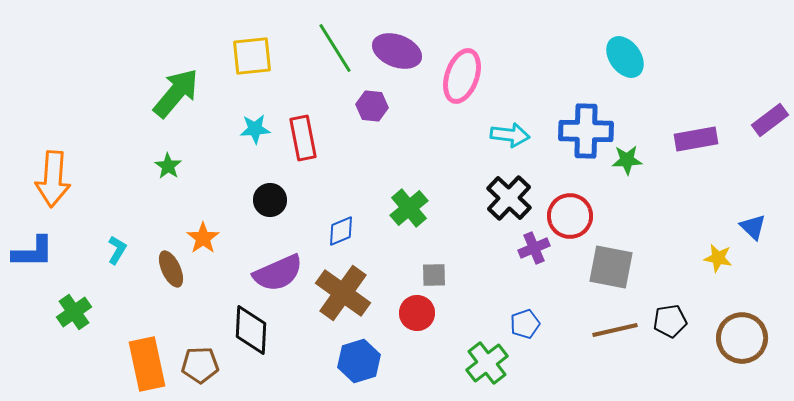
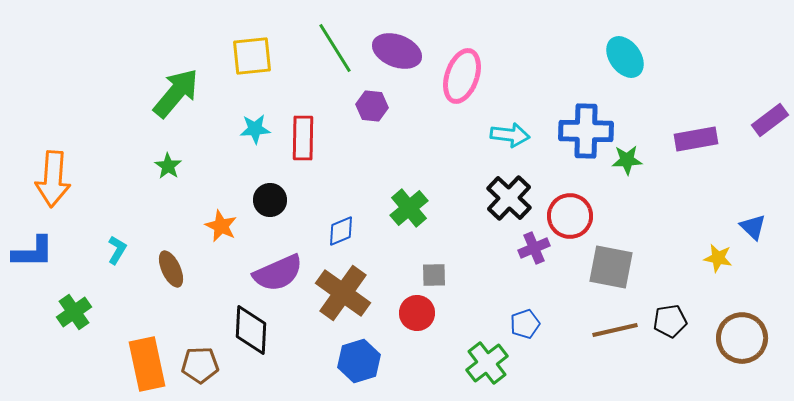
red rectangle at (303, 138): rotated 12 degrees clockwise
orange star at (203, 238): moved 18 px right, 12 px up; rotated 12 degrees counterclockwise
